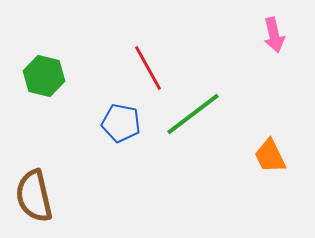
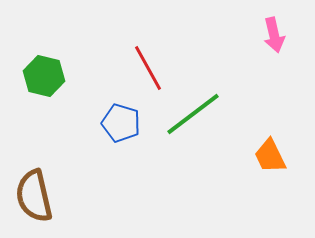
blue pentagon: rotated 6 degrees clockwise
